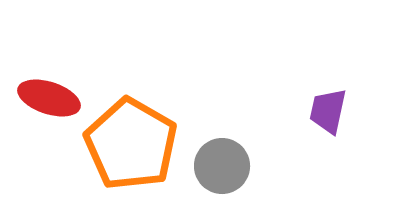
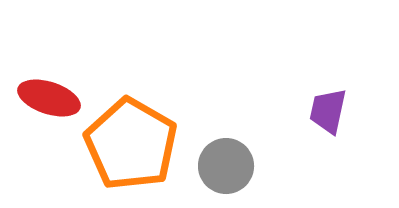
gray circle: moved 4 px right
